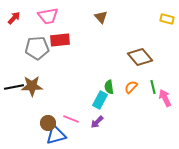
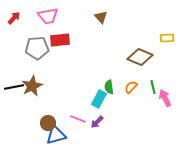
yellow rectangle: moved 19 px down; rotated 16 degrees counterclockwise
brown diamond: rotated 25 degrees counterclockwise
brown star: rotated 25 degrees counterclockwise
cyan rectangle: moved 1 px left, 1 px up
pink line: moved 7 px right
